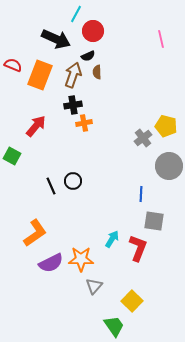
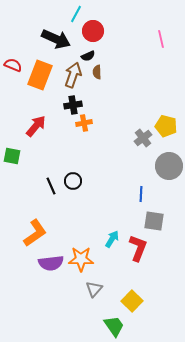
green square: rotated 18 degrees counterclockwise
purple semicircle: rotated 20 degrees clockwise
gray triangle: moved 3 px down
